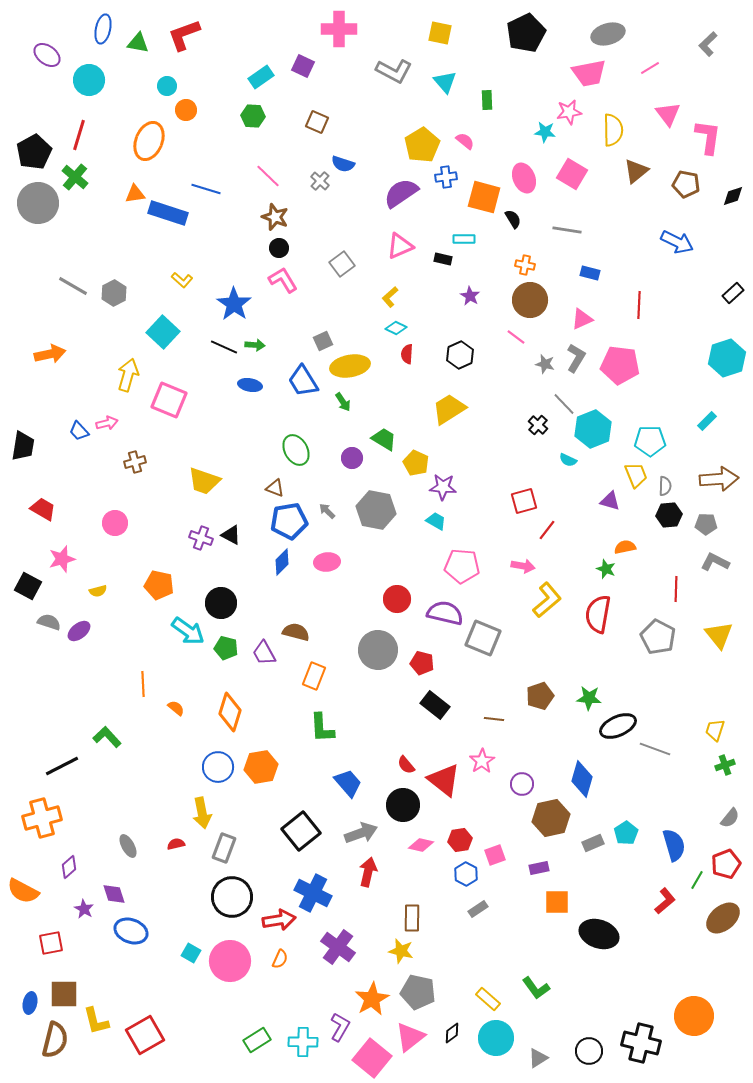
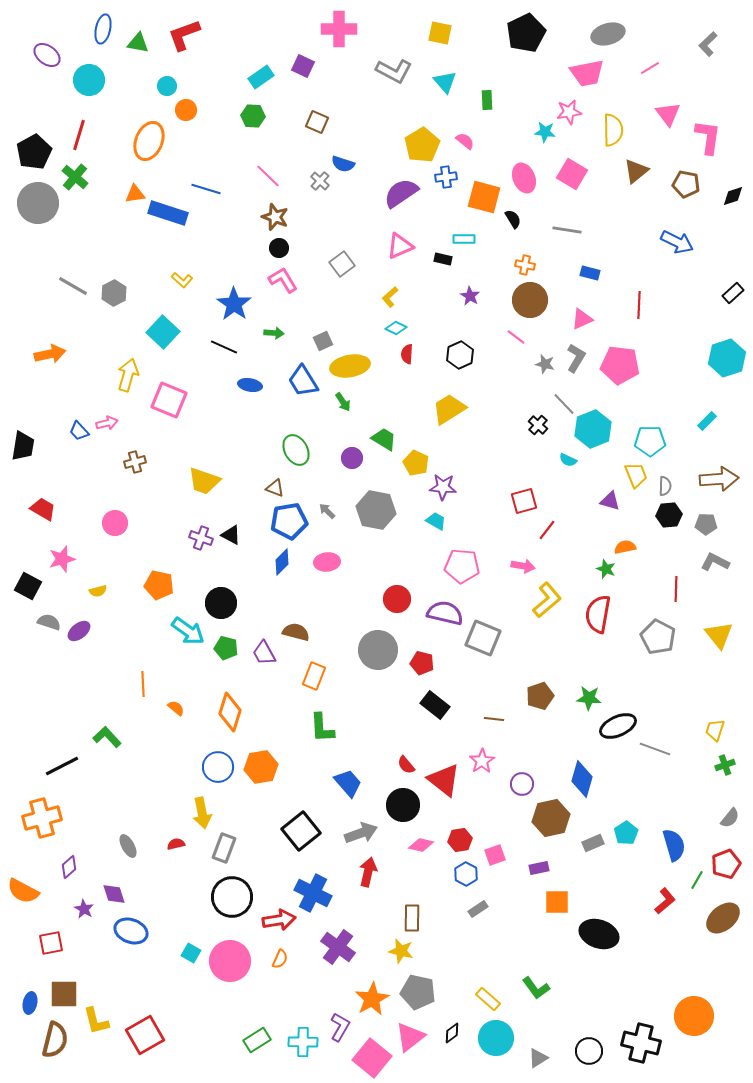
pink trapezoid at (589, 73): moved 2 px left
green arrow at (255, 345): moved 19 px right, 12 px up
